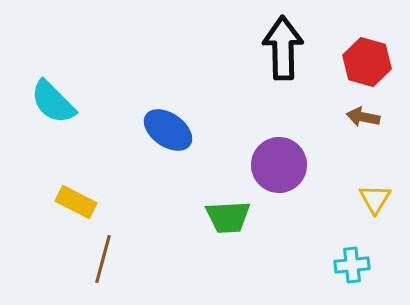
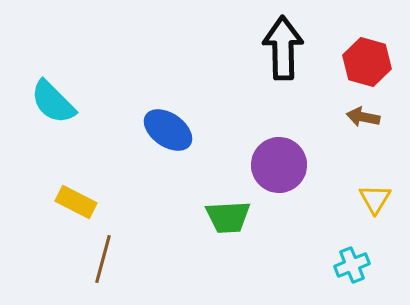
cyan cross: rotated 16 degrees counterclockwise
